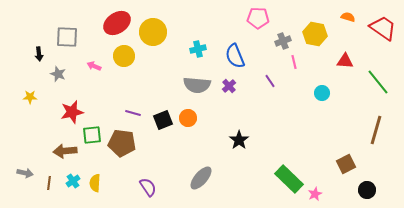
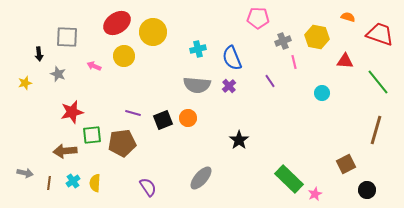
red trapezoid at (383, 28): moved 3 px left, 6 px down; rotated 16 degrees counterclockwise
yellow hexagon at (315, 34): moved 2 px right, 3 px down
blue semicircle at (235, 56): moved 3 px left, 2 px down
yellow star at (30, 97): moved 5 px left, 14 px up; rotated 16 degrees counterclockwise
brown pentagon at (122, 143): rotated 16 degrees counterclockwise
